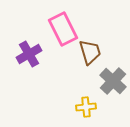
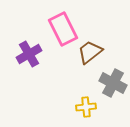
brown trapezoid: rotated 112 degrees counterclockwise
gray cross: moved 2 px down; rotated 16 degrees counterclockwise
